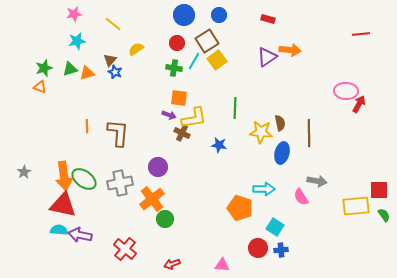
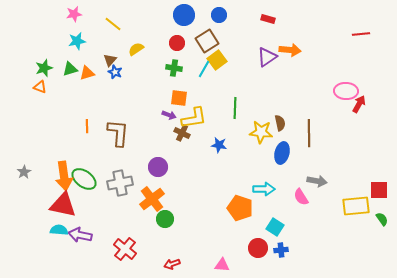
cyan line at (194, 61): moved 10 px right, 8 px down
green semicircle at (384, 215): moved 2 px left, 4 px down
